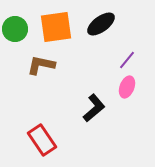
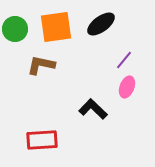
purple line: moved 3 px left
black L-shape: moved 1 px left, 1 px down; rotated 96 degrees counterclockwise
red rectangle: rotated 60 degrees counterclockwise
